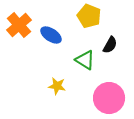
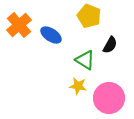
yellow star: moved 21 px right
